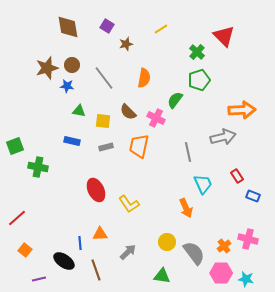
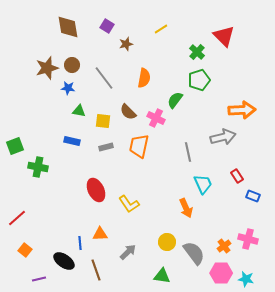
blue star at (67, 86): moved 1 px right, 2 px down
